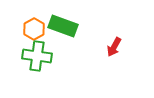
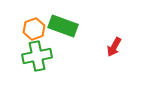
orange hexagon: rotated 10 degrees clockwise
green cross: rotated 20 degrees counterclockwise
